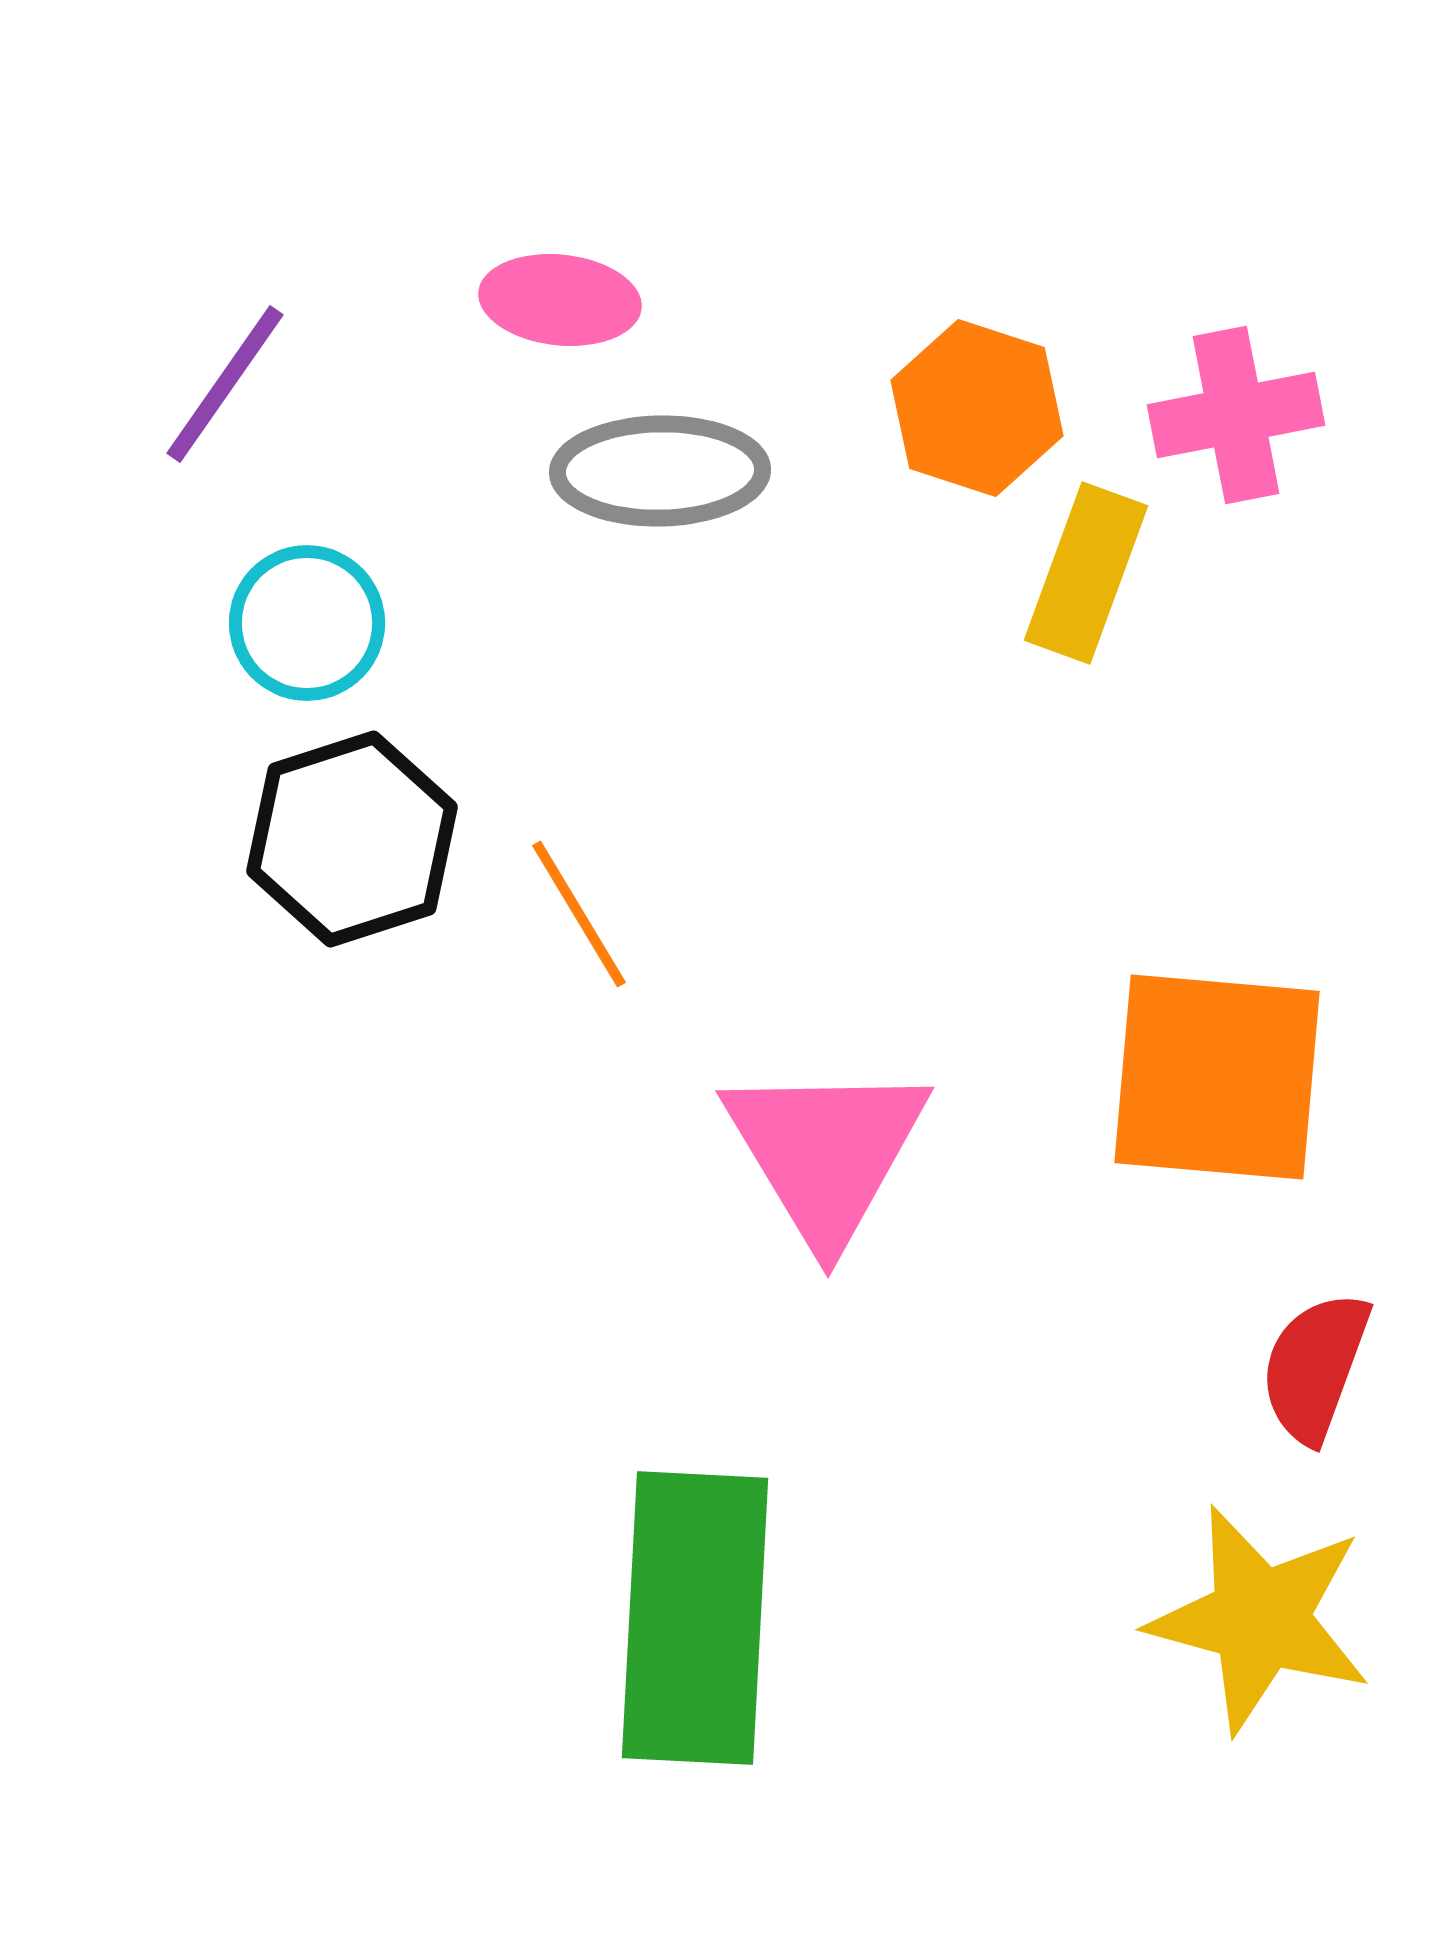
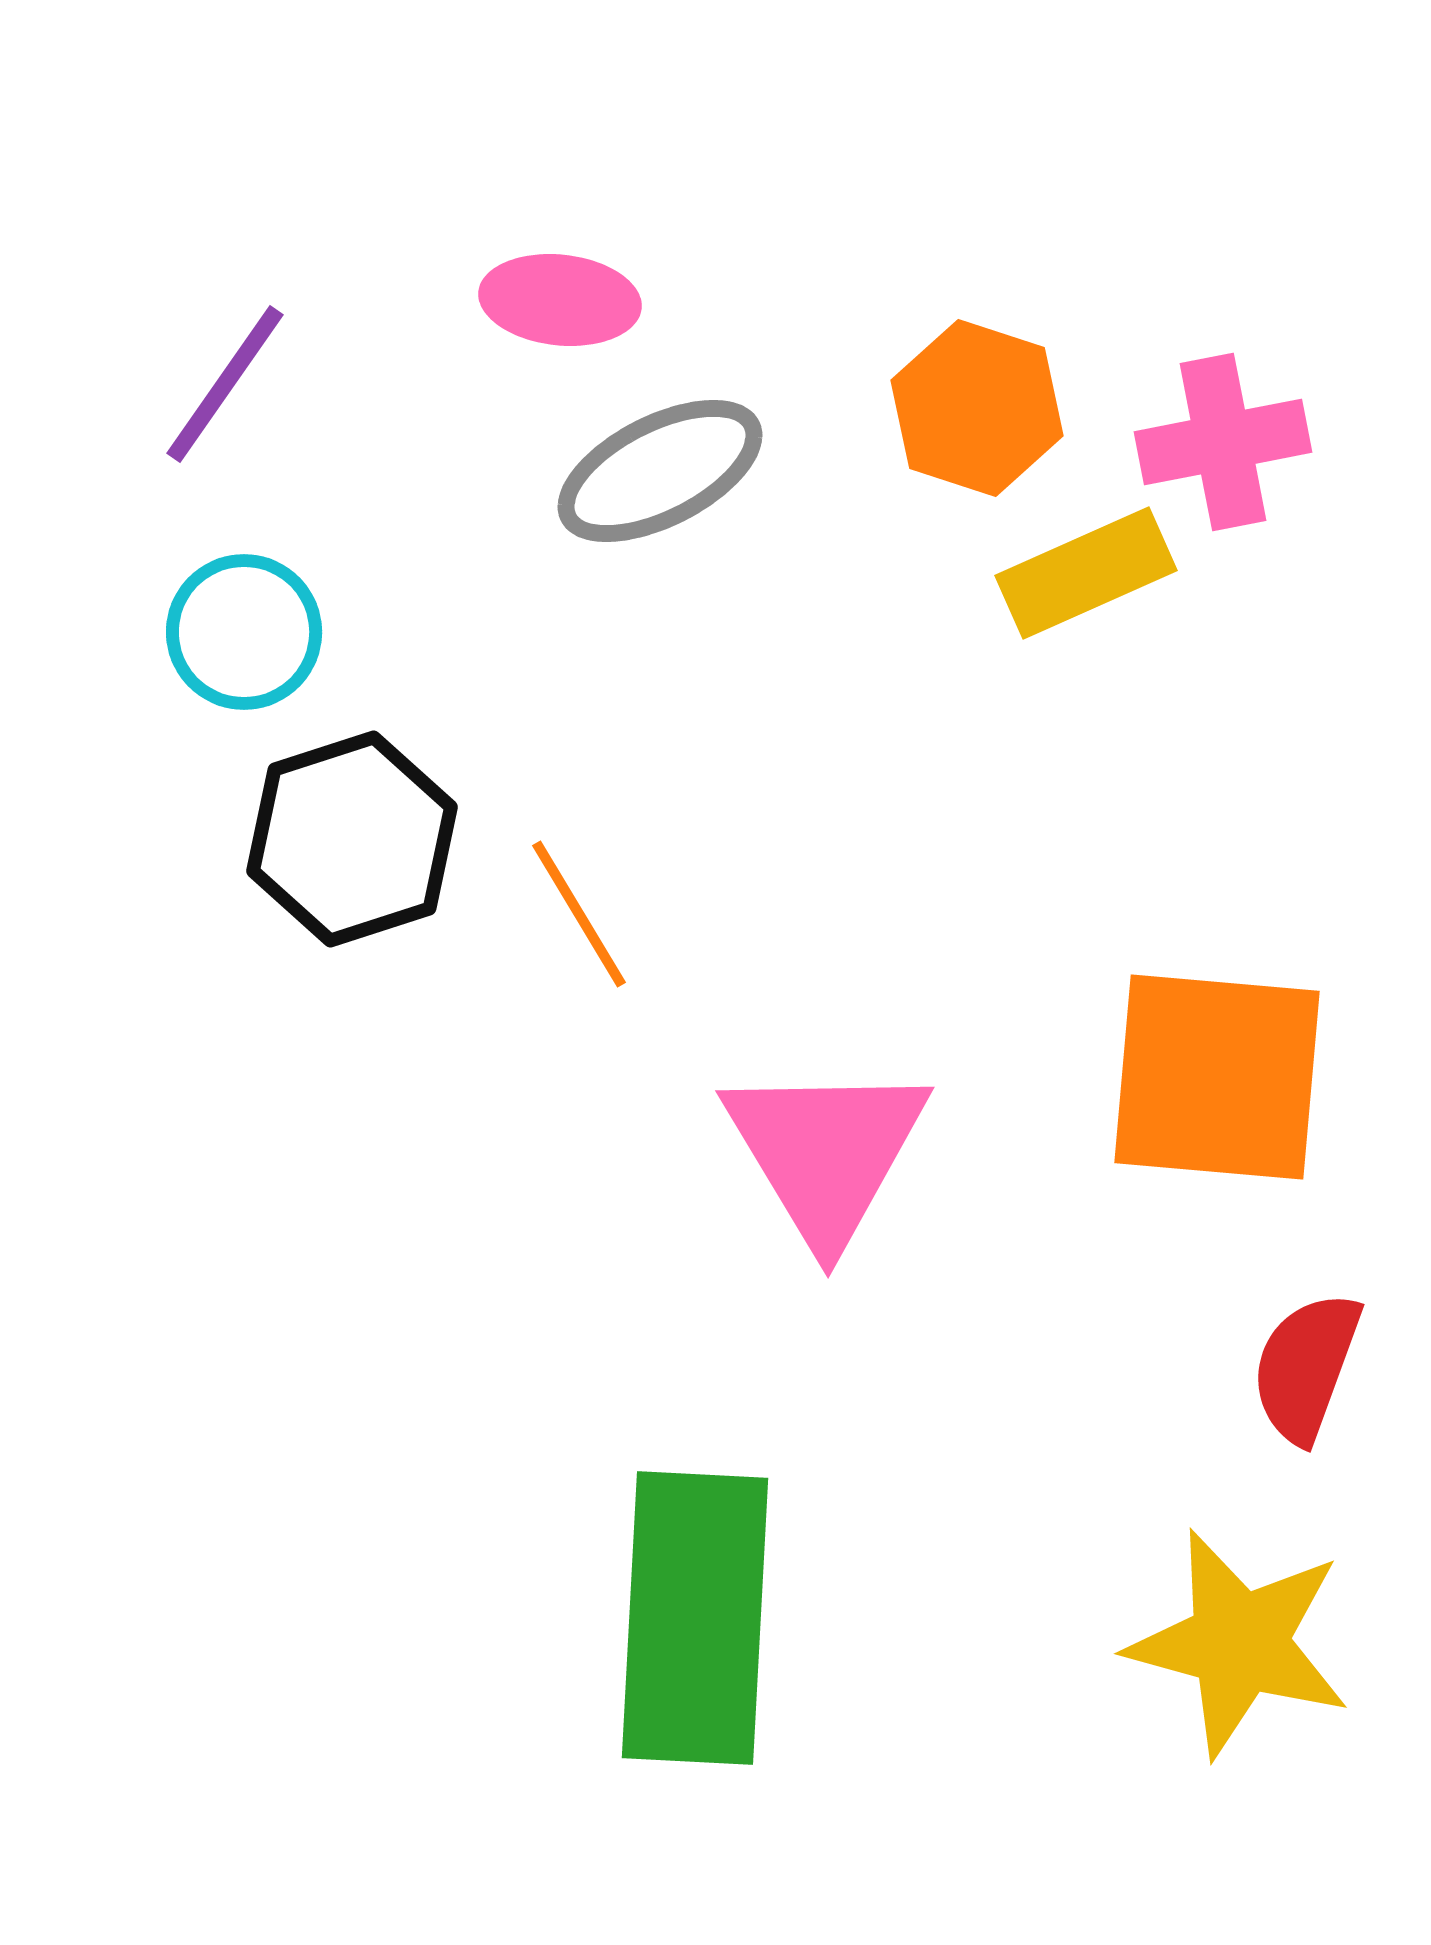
pink cross: moved 13 px left, 27 px down
gray ellipse: rotated 26 degrees counterclockwise
yellow rectangle: rotated 46 degrees clockwise
cyan circle: moved 63 px left, 9 px down
red semicircle: moved 9 px left
yellow star: moved 21 px left, 24 px down
